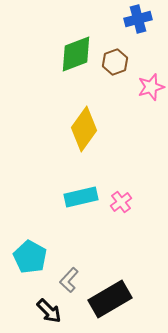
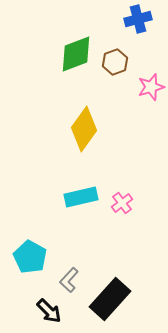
pink cross: moved 1 px right, 1 px down
black rectangle: rotated 18 degrees counterclockwise
